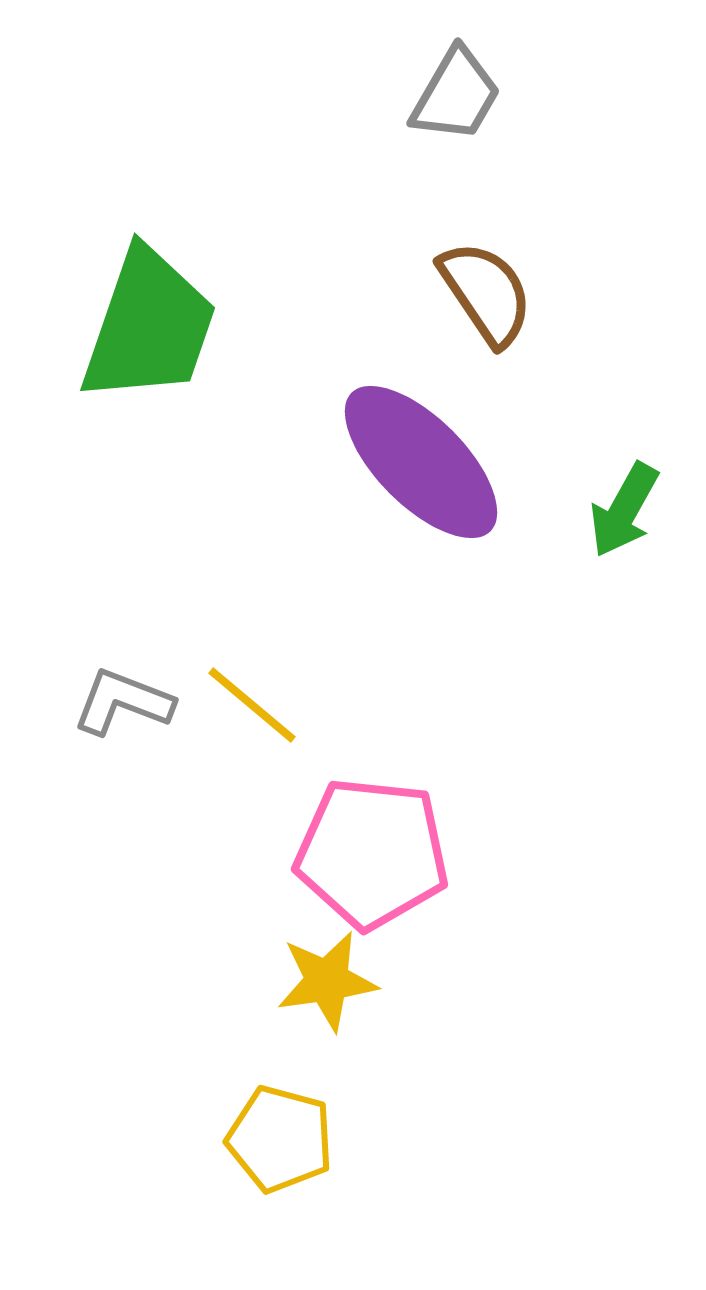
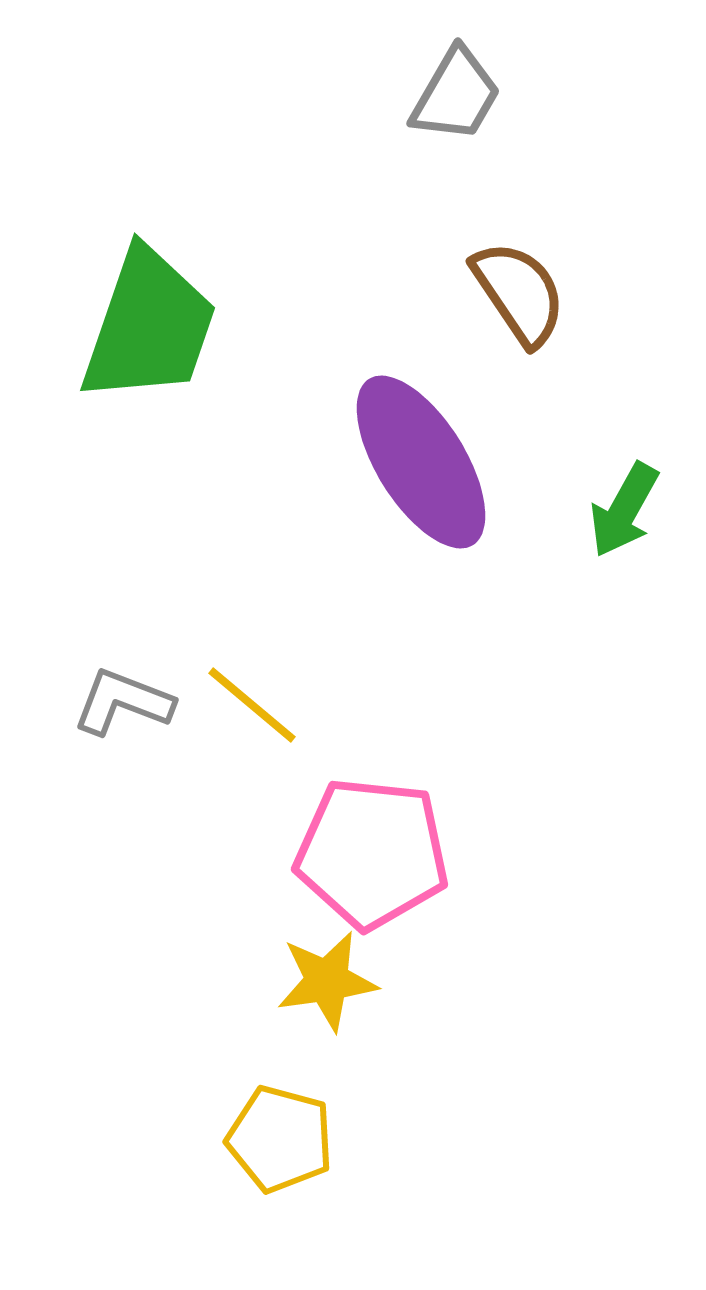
brown semicircle: moved 33 px right
purple ellipse: rotated 13 degrees clockwise
